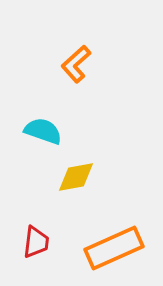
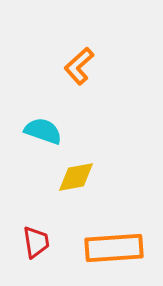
orange L-shape: moved 3 px right, 2 px down
red trapezoid: rotated 16 degrees counterclockwise
orange rectangle: rotated 20 degrees clockwise
